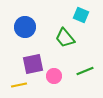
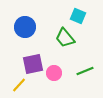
cyan square: moved 3 px left, 1 px down
pink circle: moved 3 px up
yellow line: rotated 35 degrees counterclockwise
